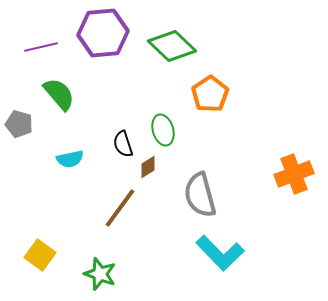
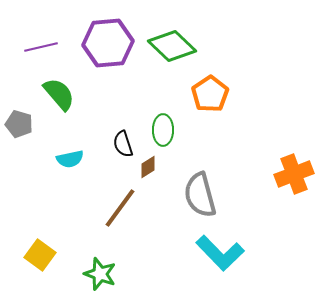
purple hexagon: moved 5 px right, 10 px down
green ellipse: rotated 16 degrees clockwise
